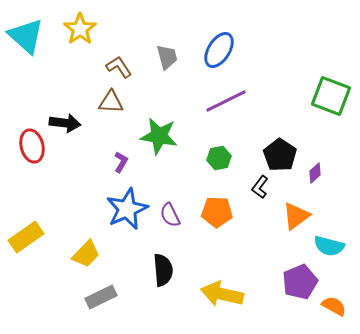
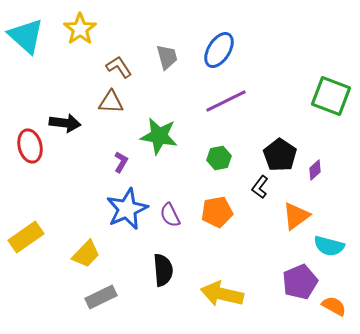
red ellipse: moved 2 px left
purple diamond: moved 3 px up
orange pentagon: rotated 12 degrees counterclockwise
